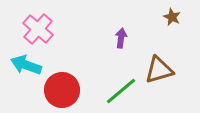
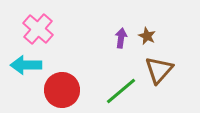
brown star: moved 25 px left, 19 px down
cyan arrow: rotated 20 degrees counterclockwise
brown triangle: rotated 32 degrees counterclockwise
